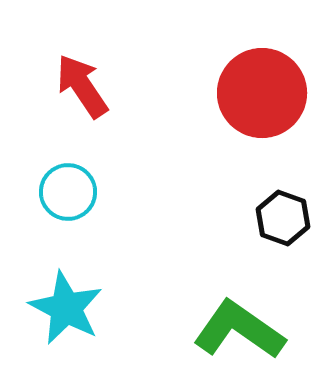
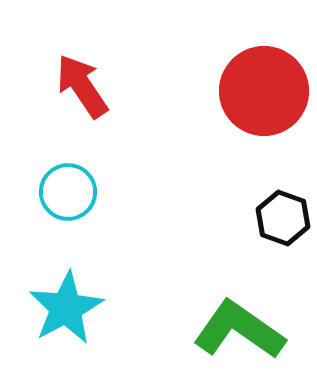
red circle: moved 2 px right, 2 px up
cyan star: rotated 16 degrees clockwise
